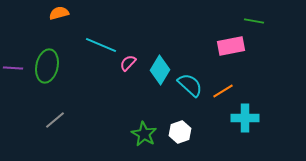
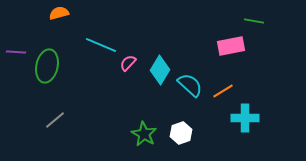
purple line: moved 3 px right, 16 px up
white hexagon: moved 1 px right, 1 px down
